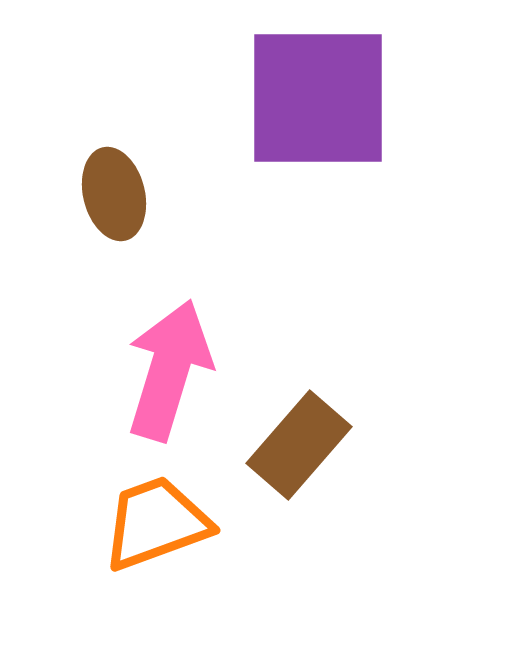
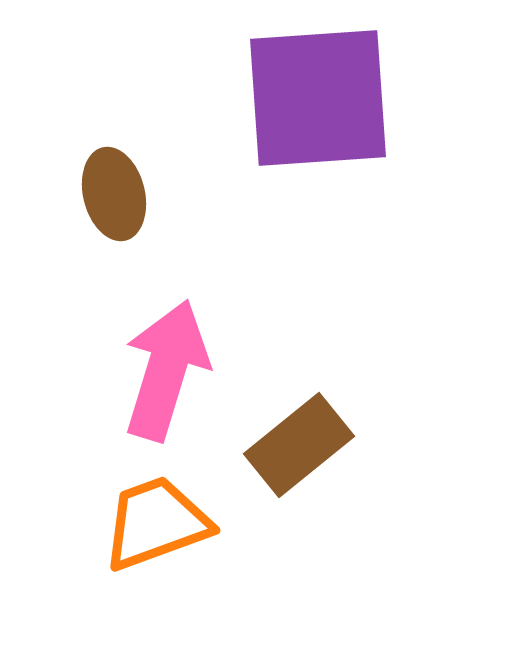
purple square: rotated 4 degrees counterclockwise
pink arrow: moved 3 px left
brown rectangle: rotated 10 degrees clockwise
